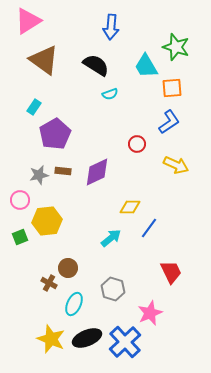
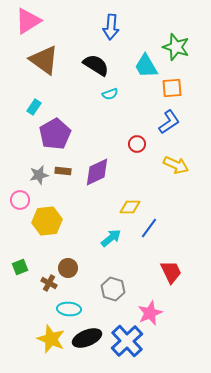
green square: moved 30 px down
cyan ellipse: moved 5 px left, 5 px down; rotated 70 degrees clockwise
blue cross: moved 2 px right, 1 px up
